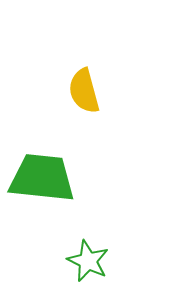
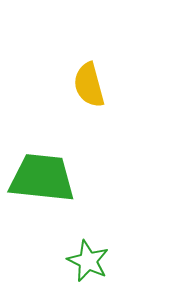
yellow semicircle: moved 5 px right, 6 px up
